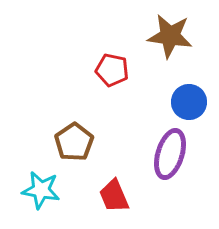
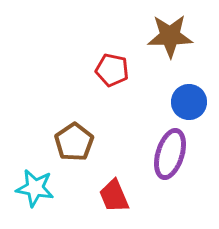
brown star: rotated 9 degrees counterclockwise
cyan star: moved 6 px left, 2 px up
